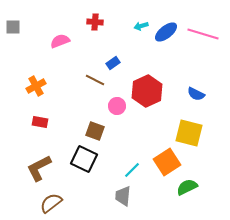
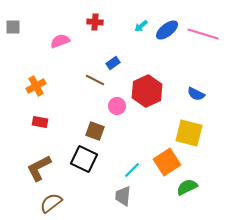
cyan arrow: rotated 24 degrees counterclockwise
blue ellipse: moved 1 px right, 2 px up
